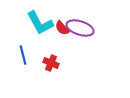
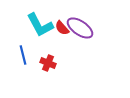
cyan L-shape: moved 2 px down
purple ellipse: rotated 16 degrees clockwise
red cross: moved 3 px left
